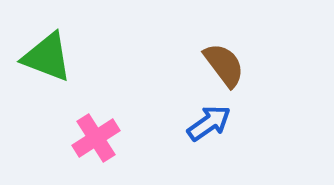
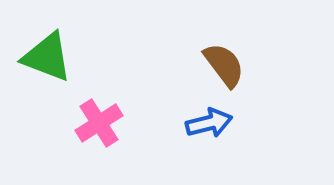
blue arrow: rotated 21 degrees clockwise
pink cross: moved 3 px right, 15 px up
